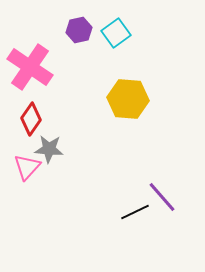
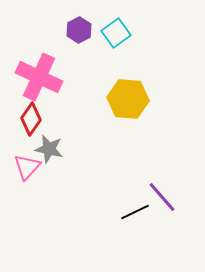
purple hexagon: rotated 15 degrees counterclockwise
pink cross: moved 9 px right, 10 px down; rotated 9 degrees counterclockwise
gray star: rotated 8 degrees clockwise
